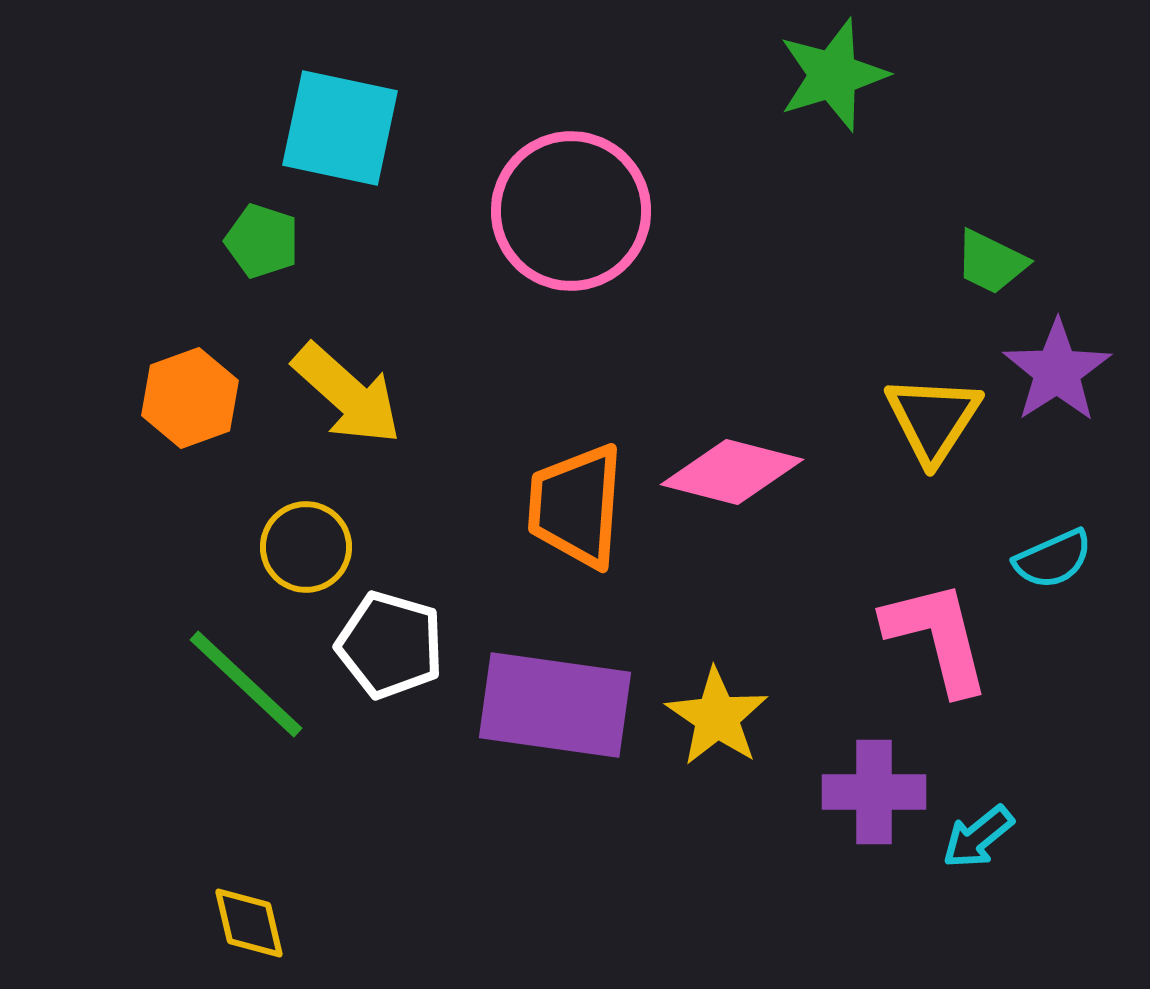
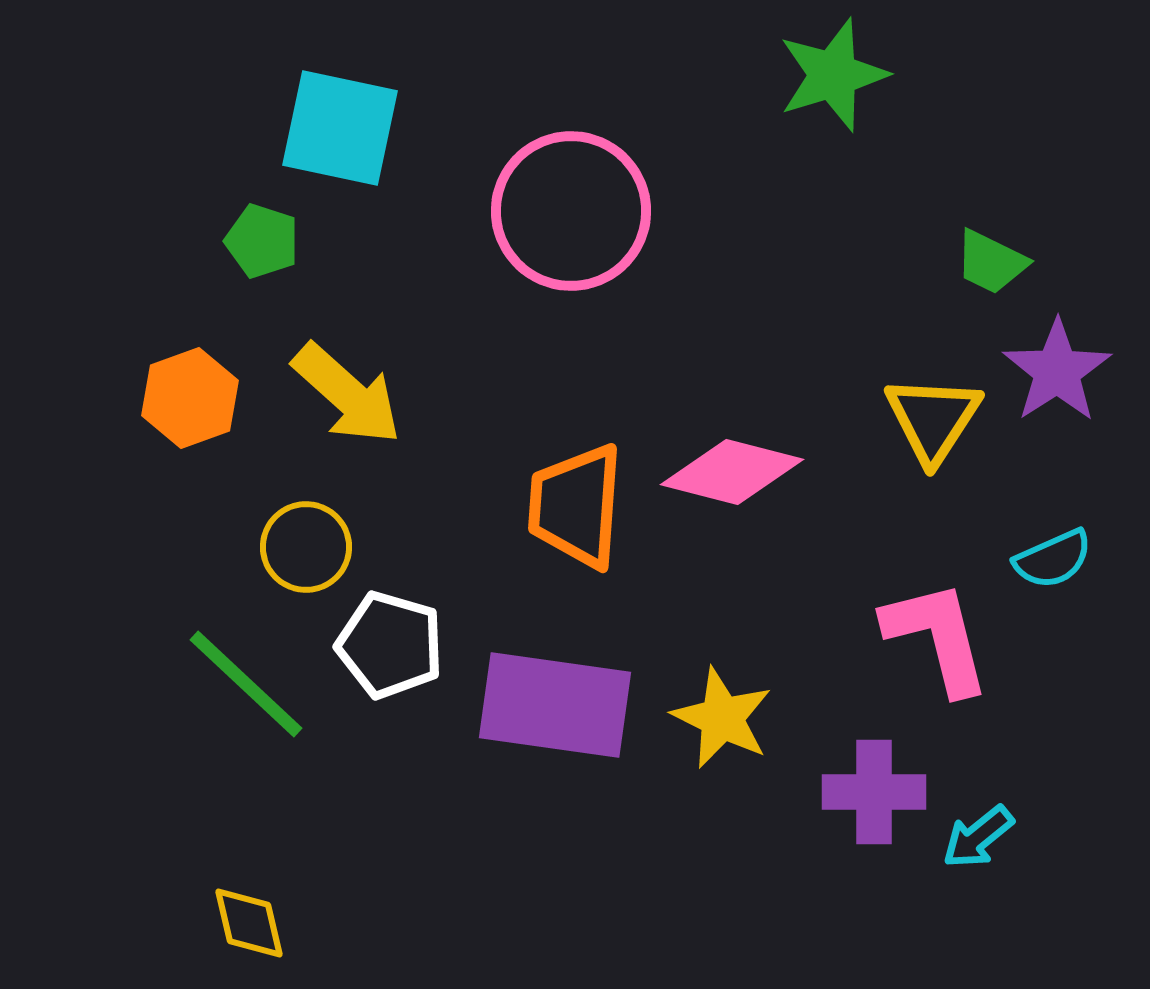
yellow star: moved 5 px right, 1 px down; rotated 8 degrees counterclockwise
